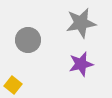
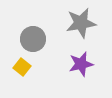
gray circle: moved 5 px right, 1 px up
yellow square: moved 9 px right, 18 px up
